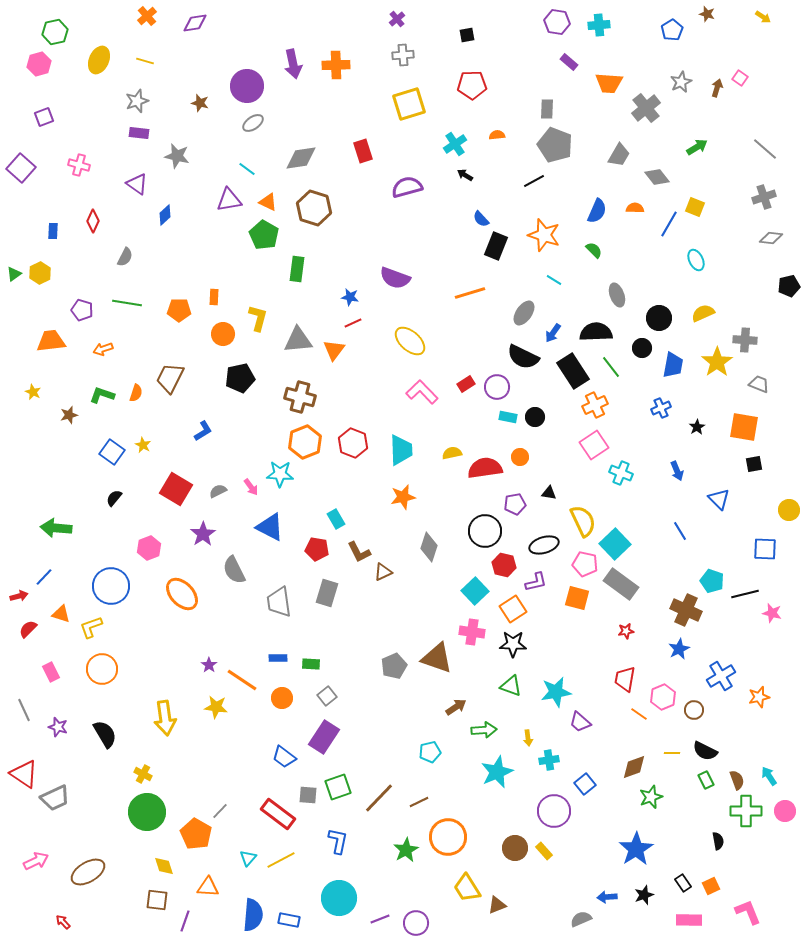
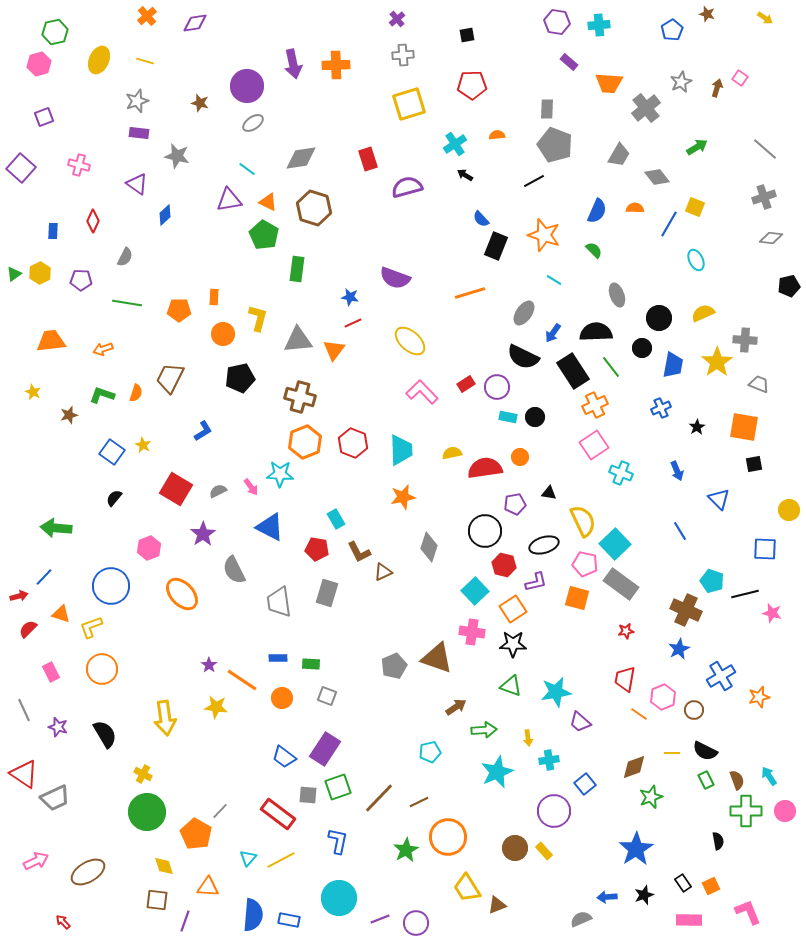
yellow arrow at (763, 17): moved 2 px right, 1 px down
red rectangle at (363, 151): moved 5 px right, 8 px down
purple pentagon at (82, 310): moved 1 px left, 30 px up; rotated 15 degrees counterclockwise
gray square at (327, 696): rotated 30 degrees counterclockwise
purple rectangle at (324, 737): moved 1 px right, 12 px down
